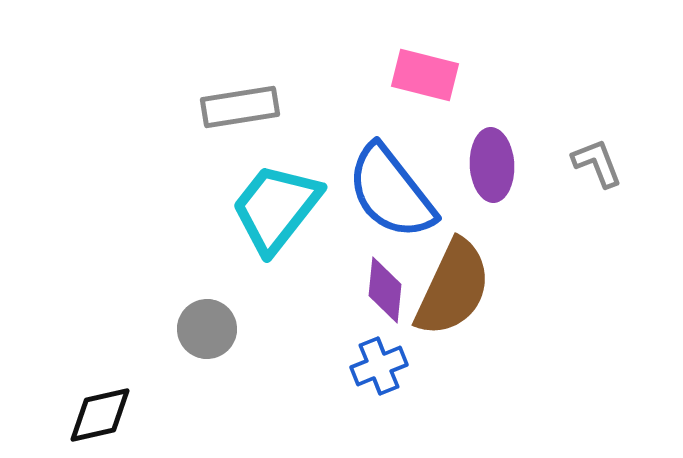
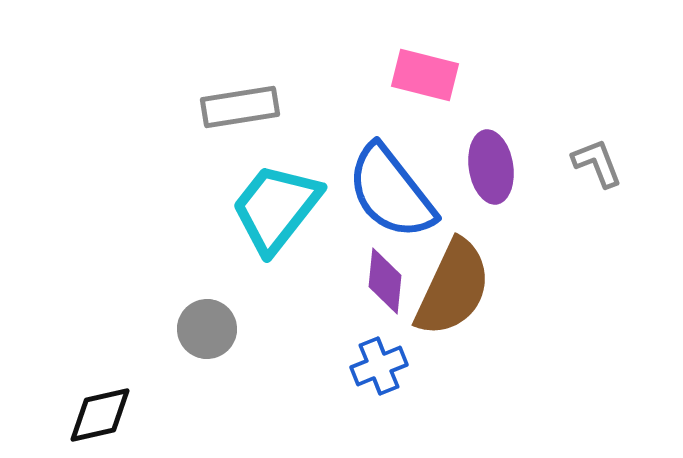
purple ellipse: moved 1 px left, 2 px down; rotated 6 degrees counterclockwise
purple diamond: moved 9 px up
